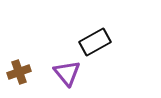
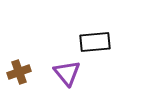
black rectangle: rotated 24 degrees clockwise
